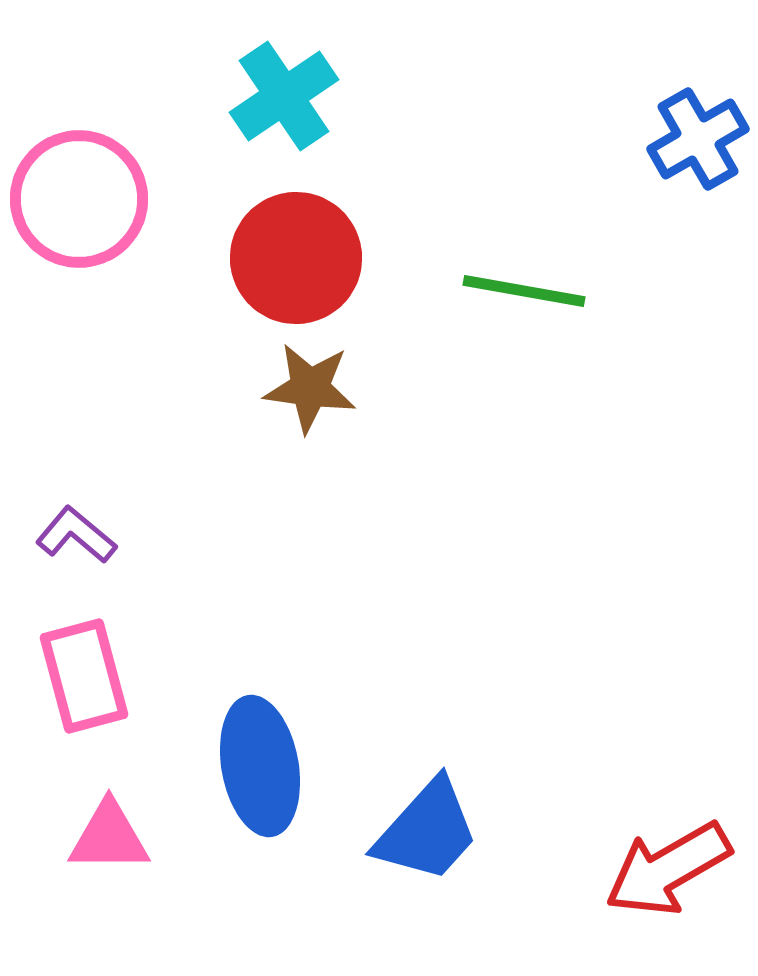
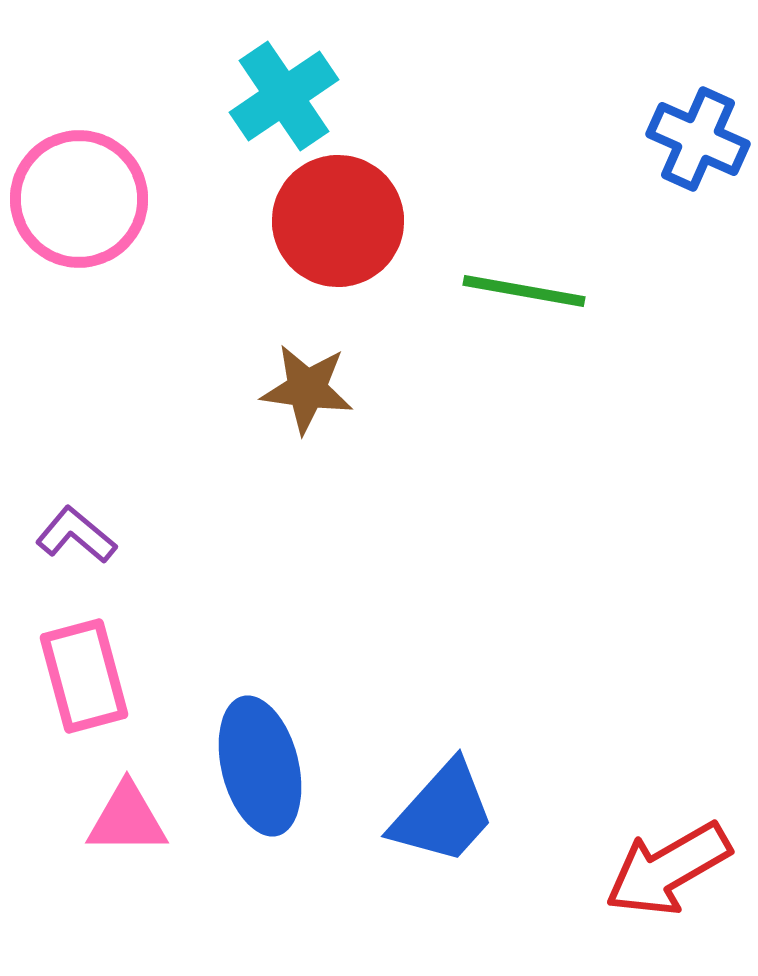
blue cross: rotated 36 degrees counterclockwise
red circle: moved 42 px right, 37 px up
brown star: moved 3 px left, 1 px down
blue ellipse: rotated 4 degrees counterclockwise
blue trapezoid: moved 16 px right, 18 px up
pink triangle: moved 18 px right, 18 px up
